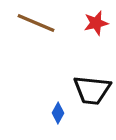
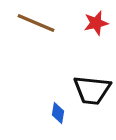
blue diamond: rotated 20 degrees counterclockwise
